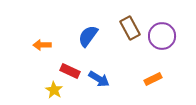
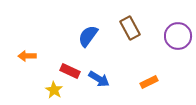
purple circle: moved 16 px right
orange arrow: moved 15 px left, 11 px down
orange rectangle: moved 4 px left, 3 px down
